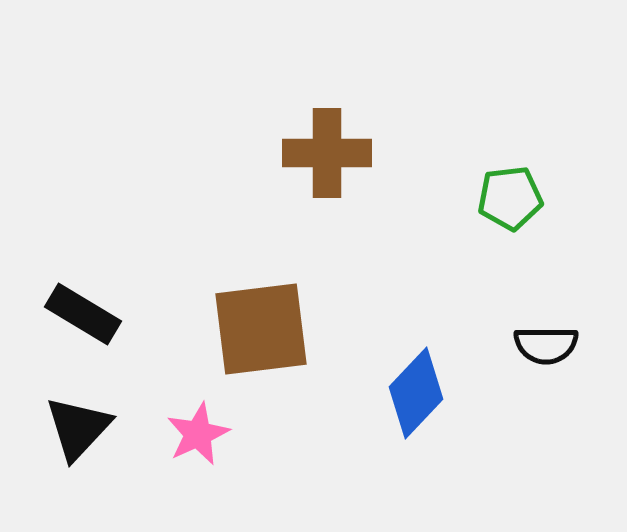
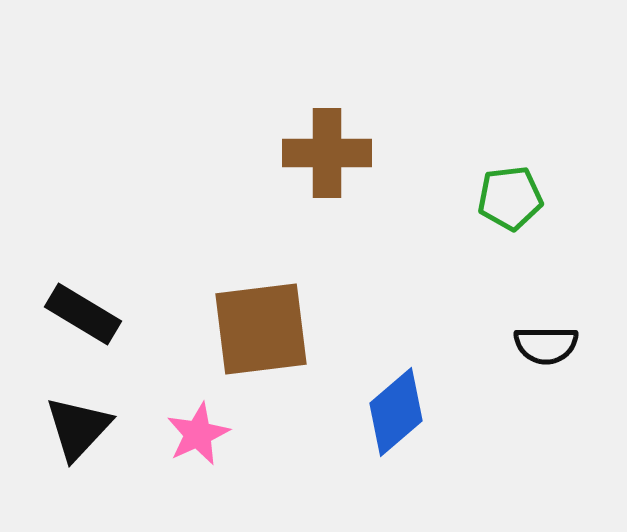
blue diamond: moved 20 px left, 19 px down; rotated 6 degrees clockwise
